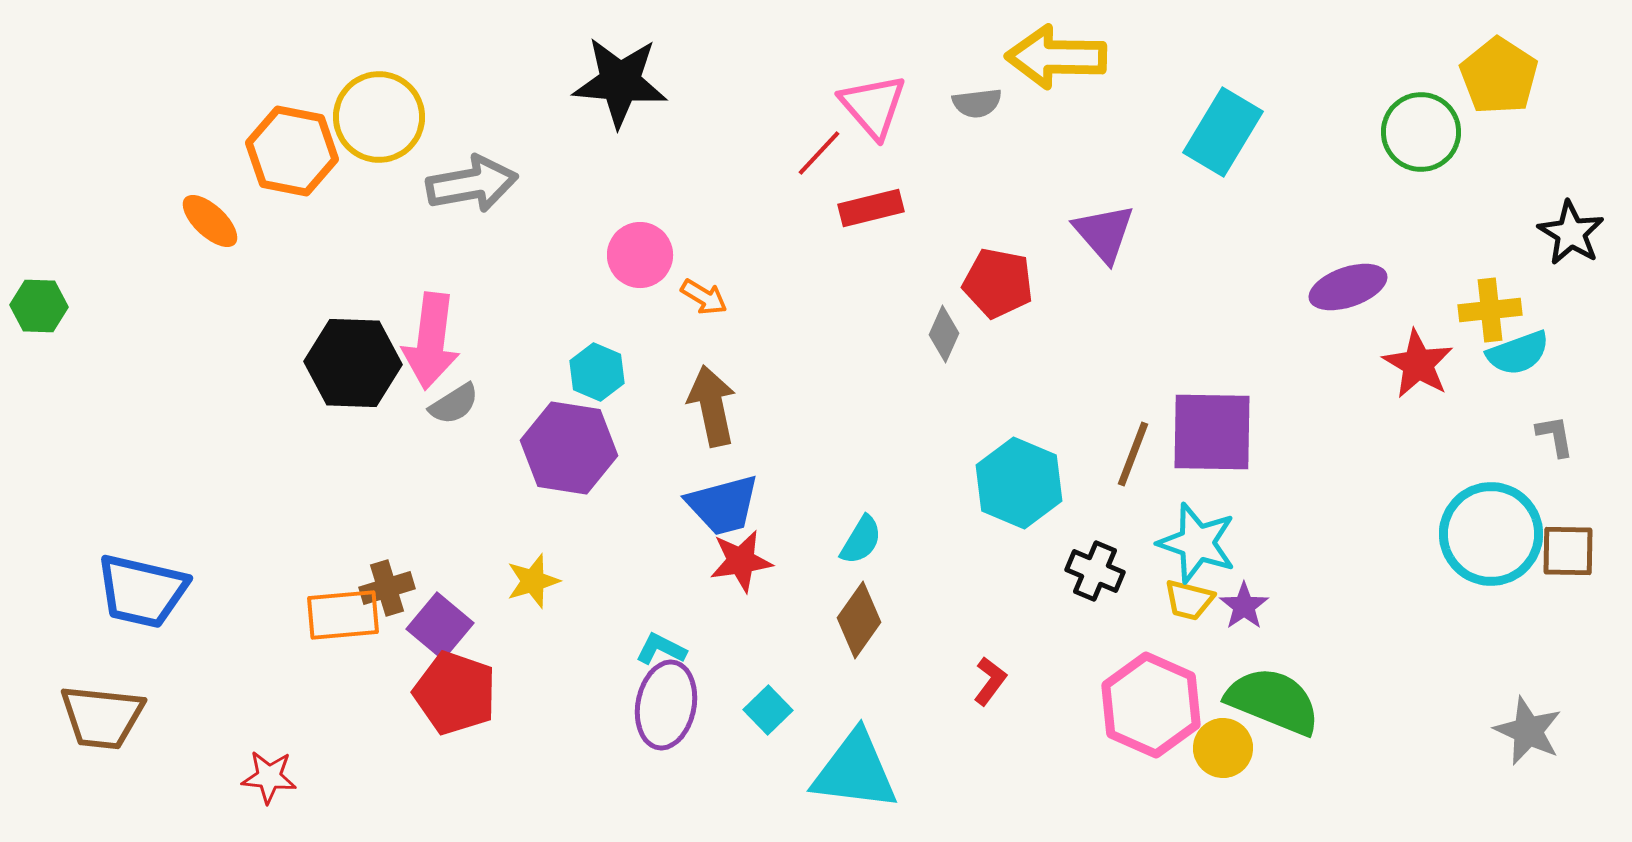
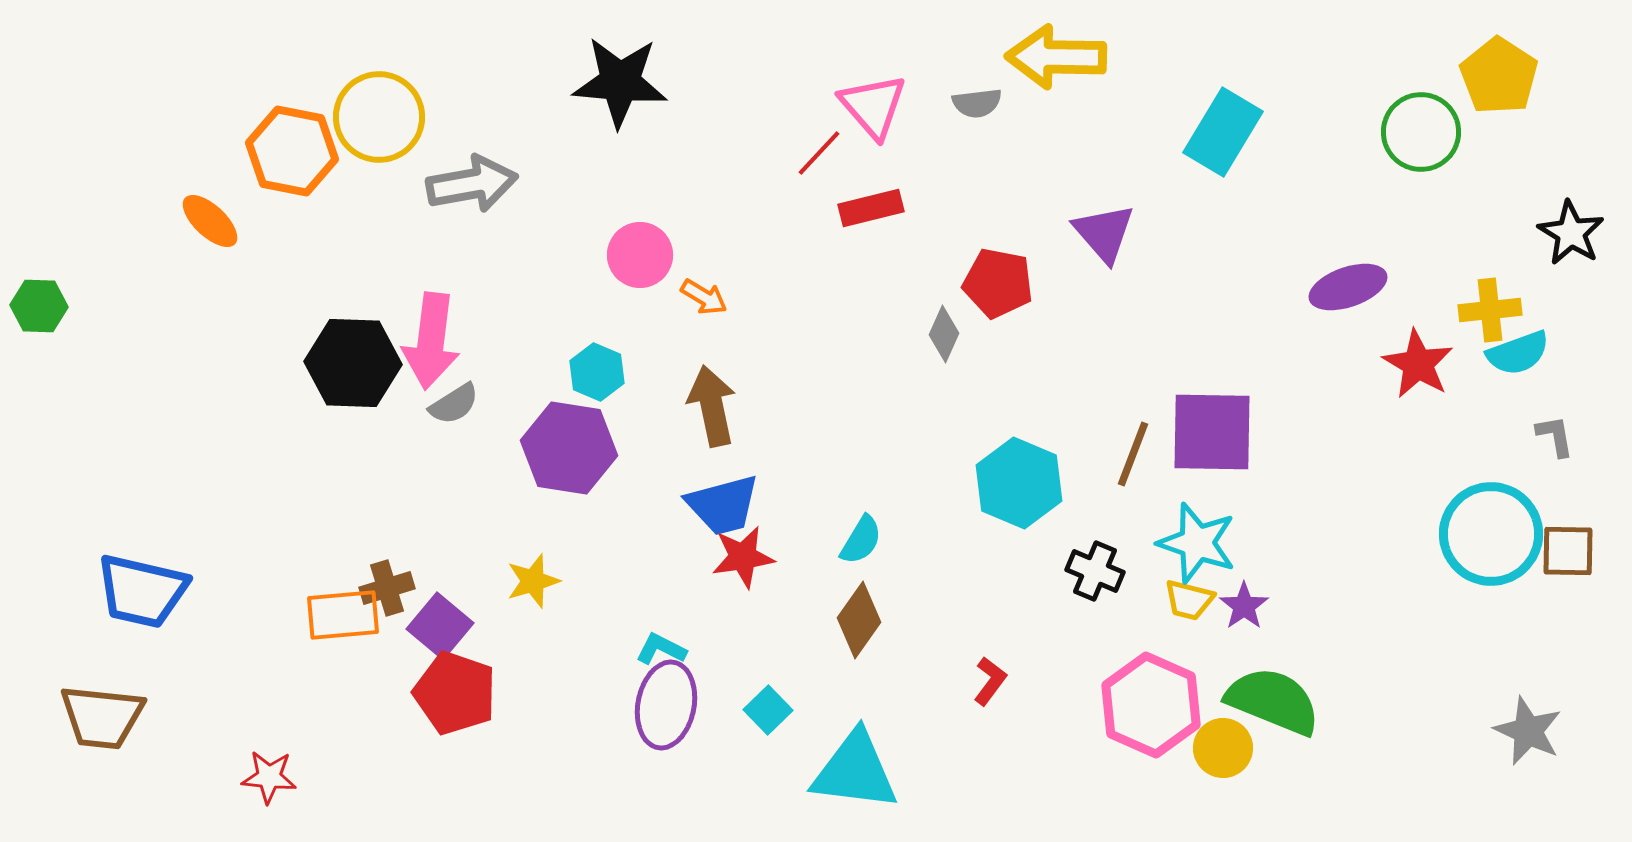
red star at (741, 561): moved 2 px right, 4 px up
